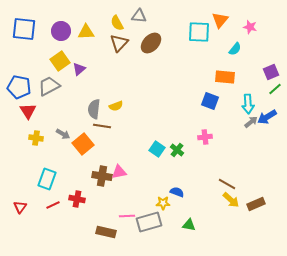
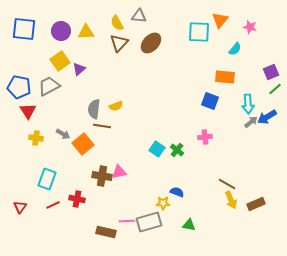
yellow arrow at (231, 200): rotated 24 degrees clockwise
pink line at (127, 216): moved 5 px down
